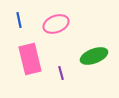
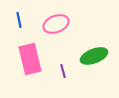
purple line: moved 2 px right, 2 px up
